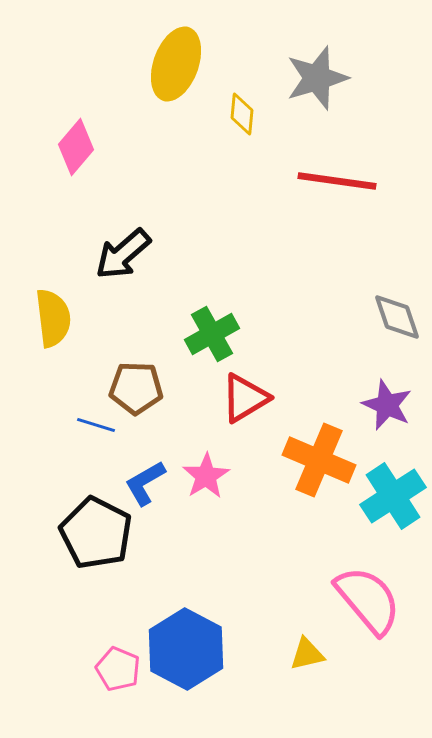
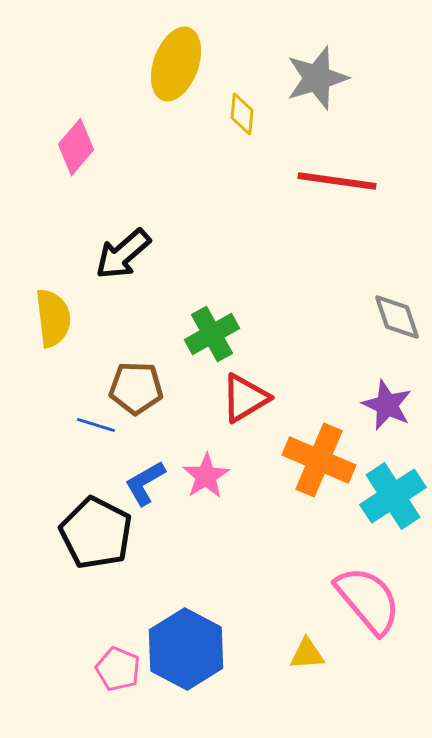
yellow triangle: rotated 9 degrees clockwise
